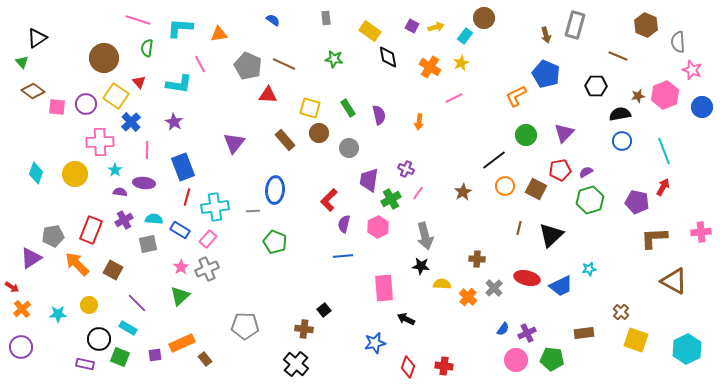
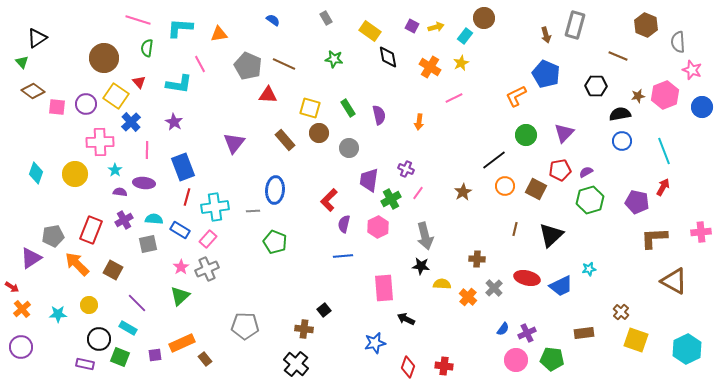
gray rectangle at (326, 18): rotated 24 degrees counterclockwise
brown line at (519, 228): moved 4 px left, 1 px down
